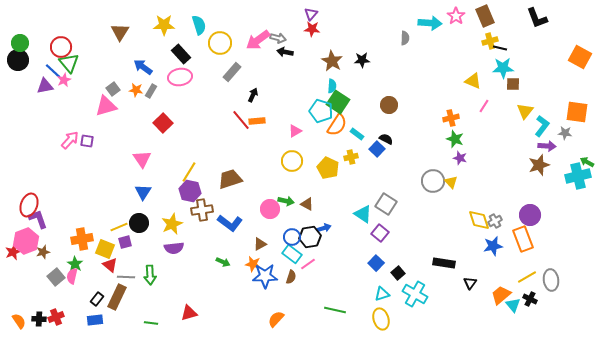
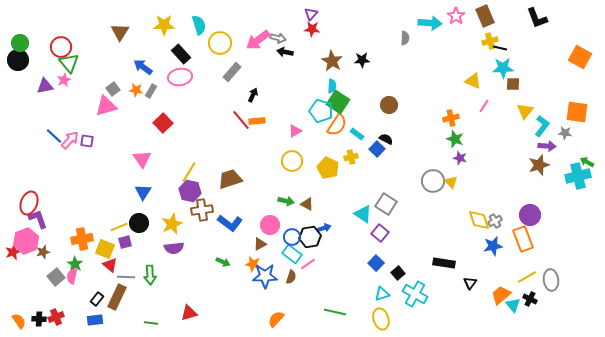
blue line at (53, 71): moved 1 px right, 65 px down
red ellipse at (29, 205): moved 2 px up
pink circle at (270, 209): moved 16 px down
green line at (335, 310): moved 2 px down
